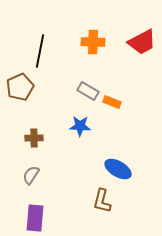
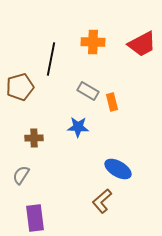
red trapezoid: moved 2 px down
black line: moved 11 px right, 8 px down
brown pentagon: rotated 8 degrees clockwise
orange rectangle: rotated 54 degrees clockwise
blue star: moved 2 px left, 1 px down
gray semicircle: moved 10 px left
brown L-shape: rotated 35 degrees clockwise
purple rectangle: rotated 12 degrees counterclockwise
